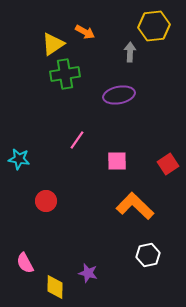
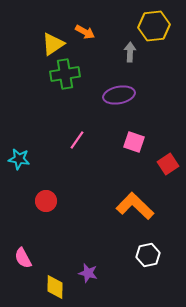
pink square: moved 17 px right, 19 px up; rotated 20 degrees clockwise
pink semicircle: moved 2 px left, 5 px up
